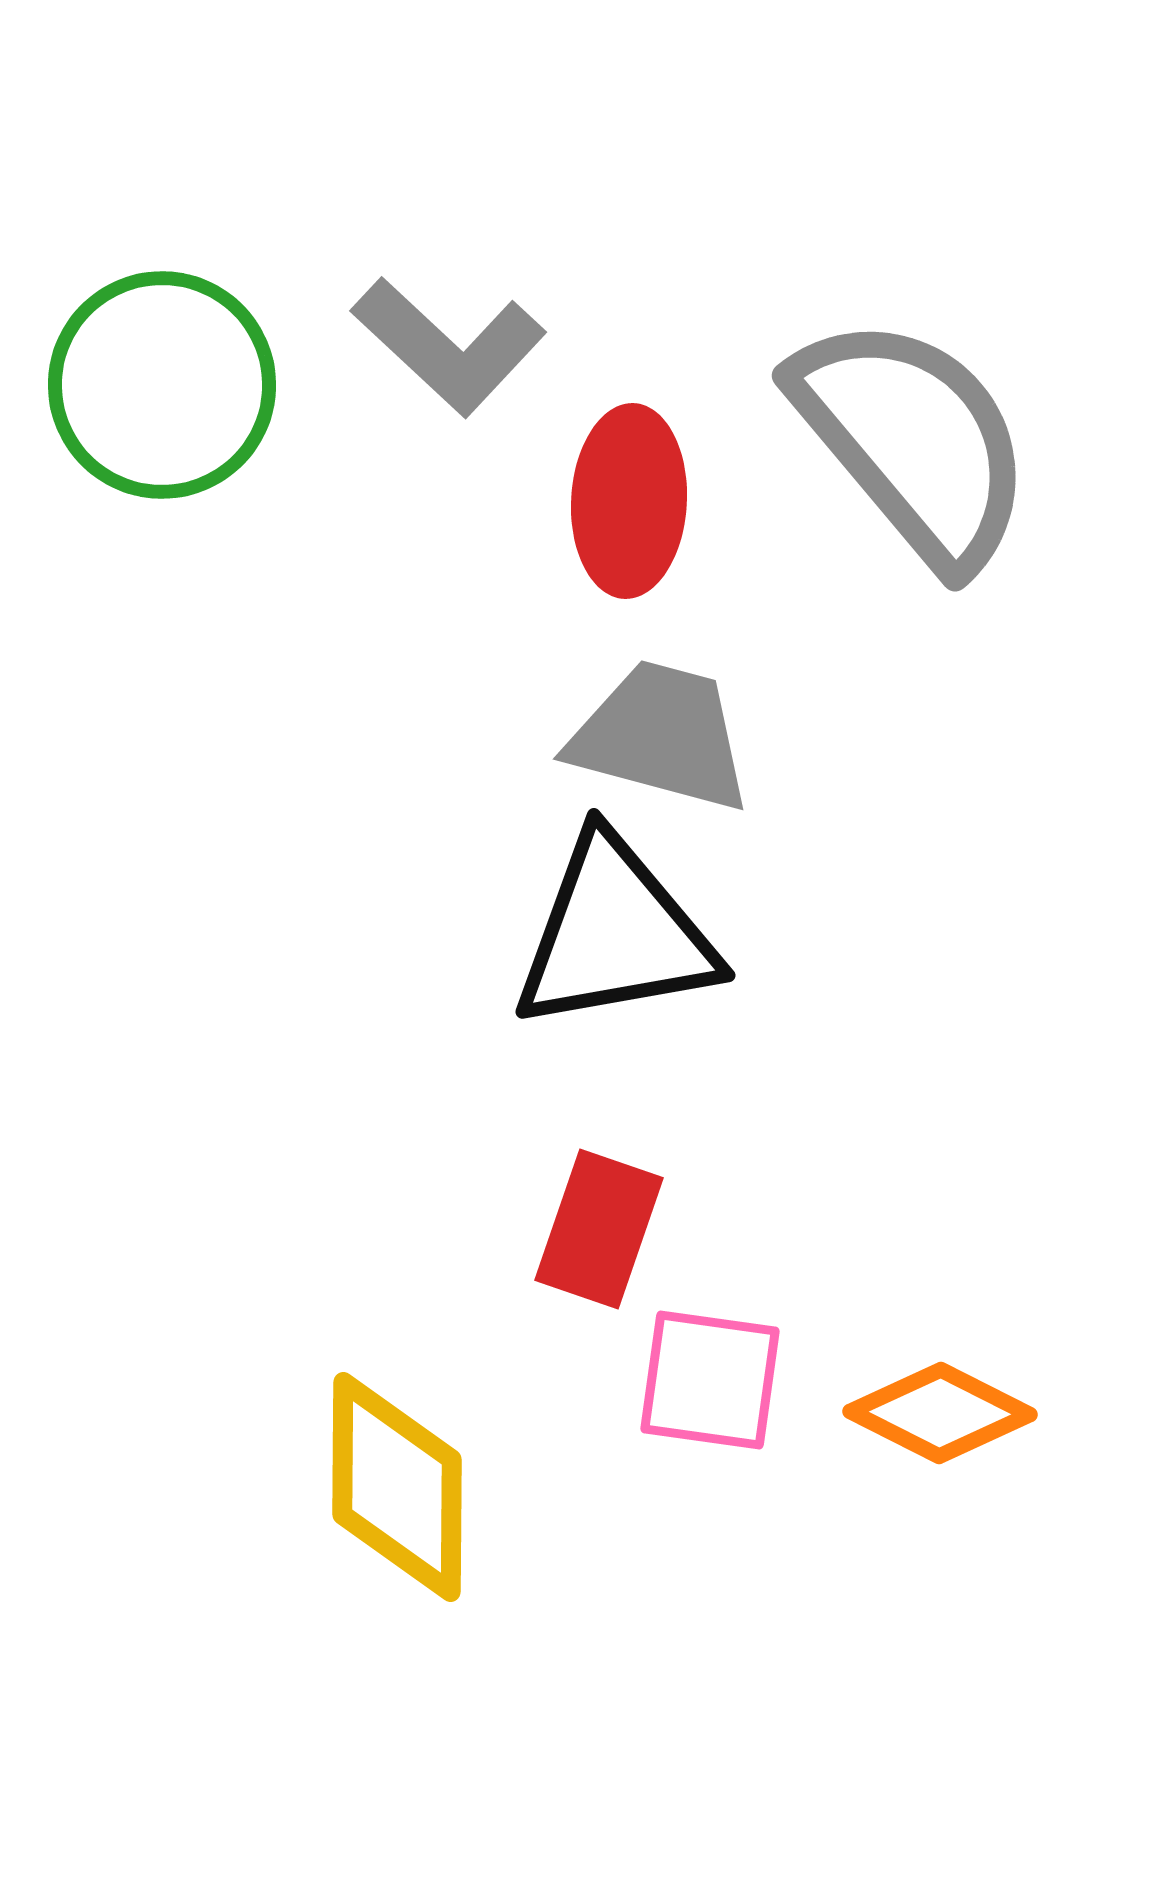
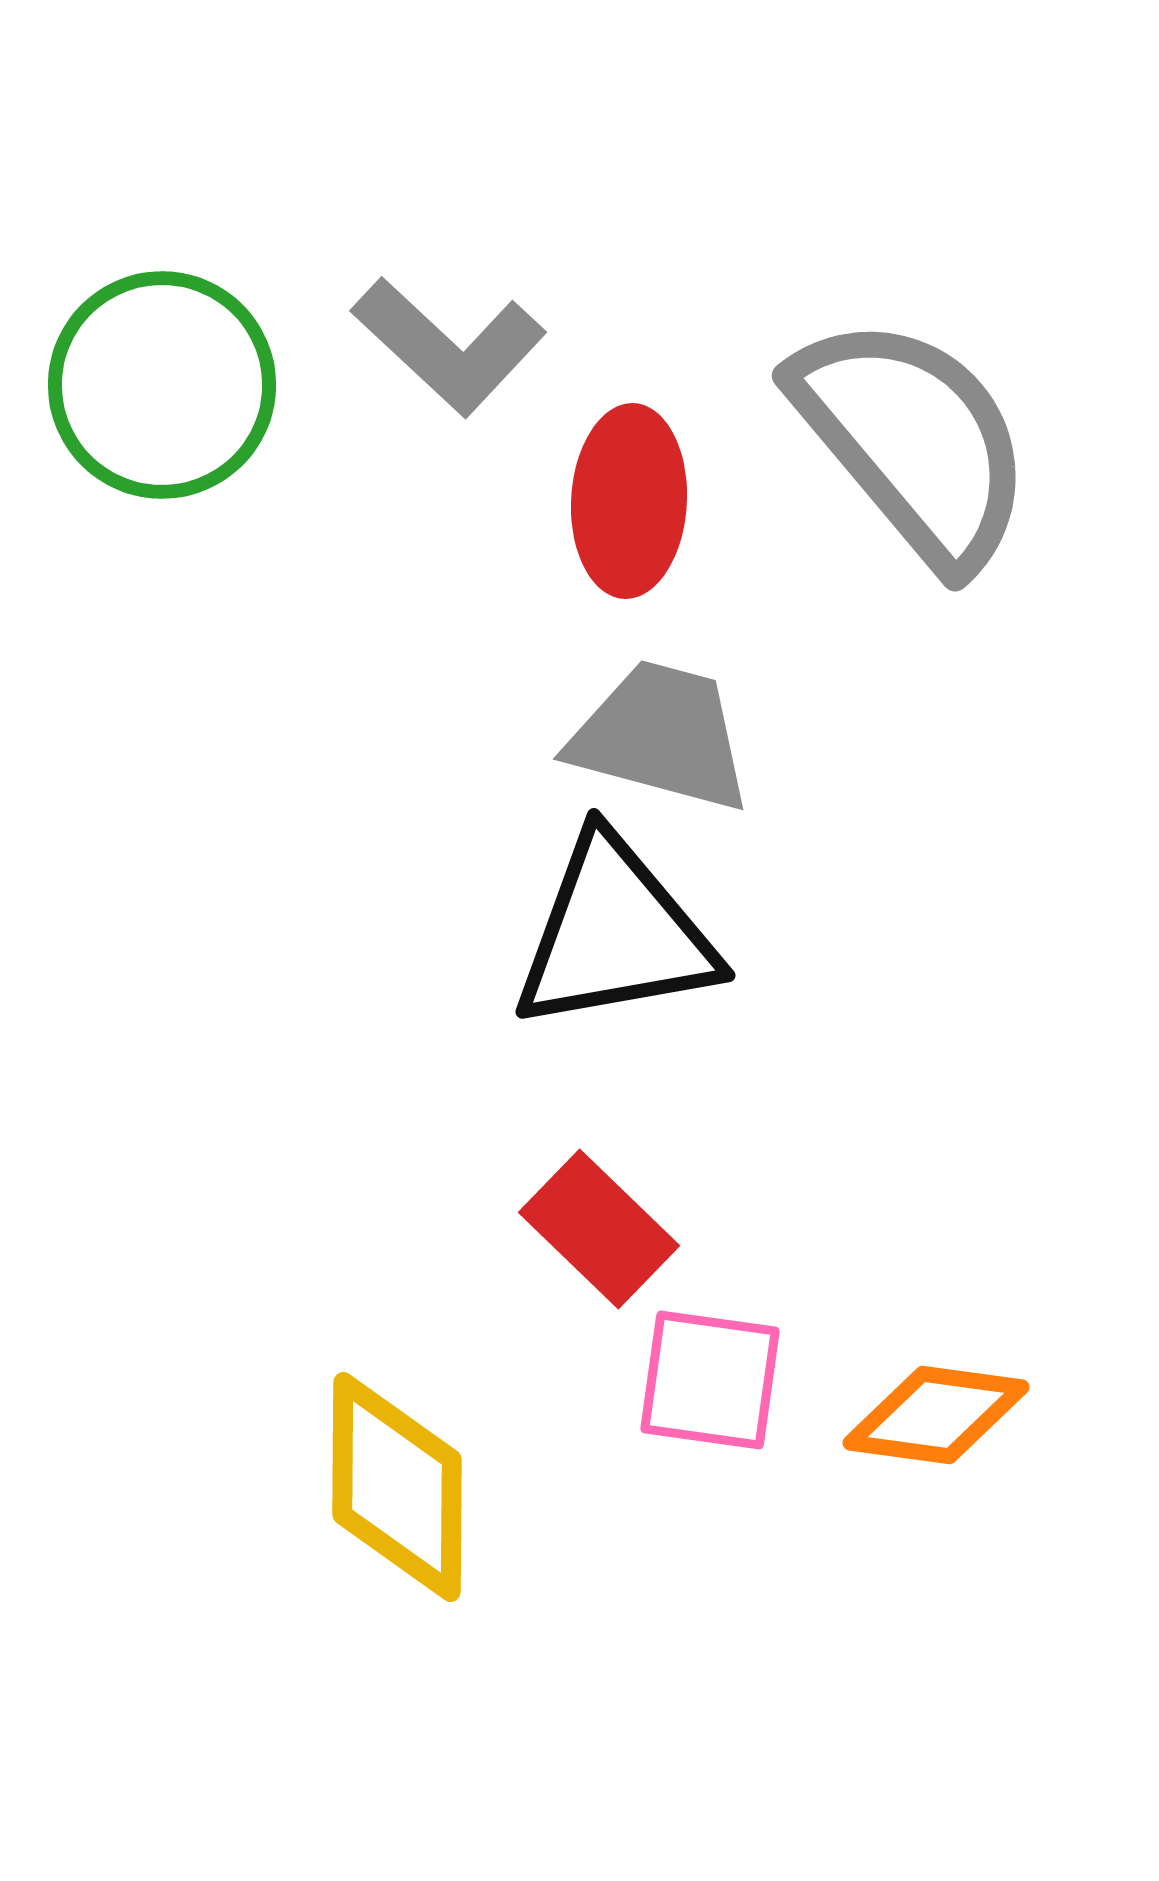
red rectangle: rotated 65 degrees counterclockwise
orange diamond: moved 4 px left, 2 px down; rotated 19 degrees counterclockwise
